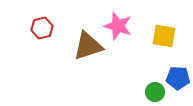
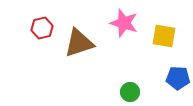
pink star: moved 6 px right, 3 px up
brown triangle: moved 9 px left, 3 px up
green circle: moved 25 px left
